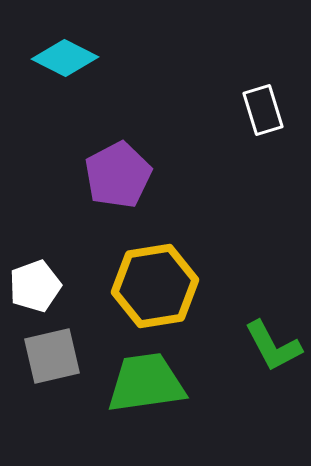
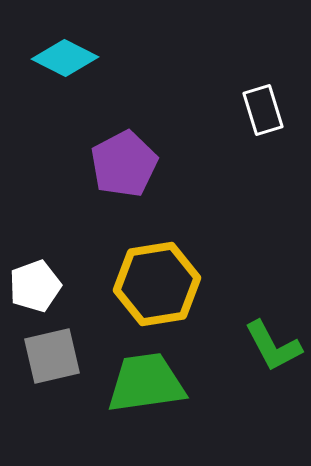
purple pentagon: moved 6 px right, 11 px up
yellow hexagon: moved 2 px right, 2 px up
